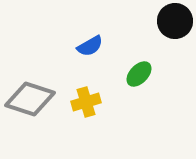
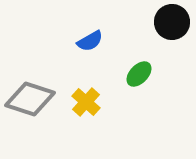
black circle: moved 3 px left, 1 px down
blue semicircle: moved 5 px up
yellow cross: rotated 32 degrees counterclockwise
